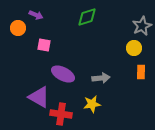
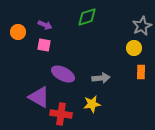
purple arrow: moved 9 px right, 10 px down
orange circle: moved 4 px down
